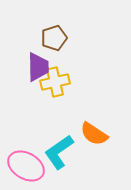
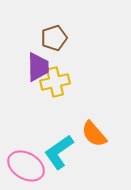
orange semicircle: rotated 16 degrees clockwise
